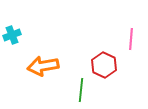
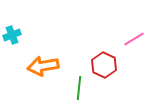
pink line: moved 3 px right; rotated 55 degrees clockwise
green line: moved 2 px left, 2 px up
